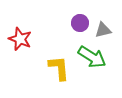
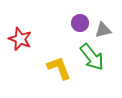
green arrow: rotated 20 degrees clockwise
yellow L-shape: rotated 16 degrees counterclockwise
